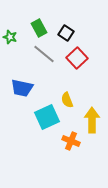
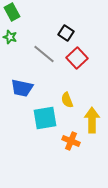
green rectangle: moved 27 px left, 16 px up
cyan square: moved 2 px left, 1 px down; rotated 15 degrees clockwise
